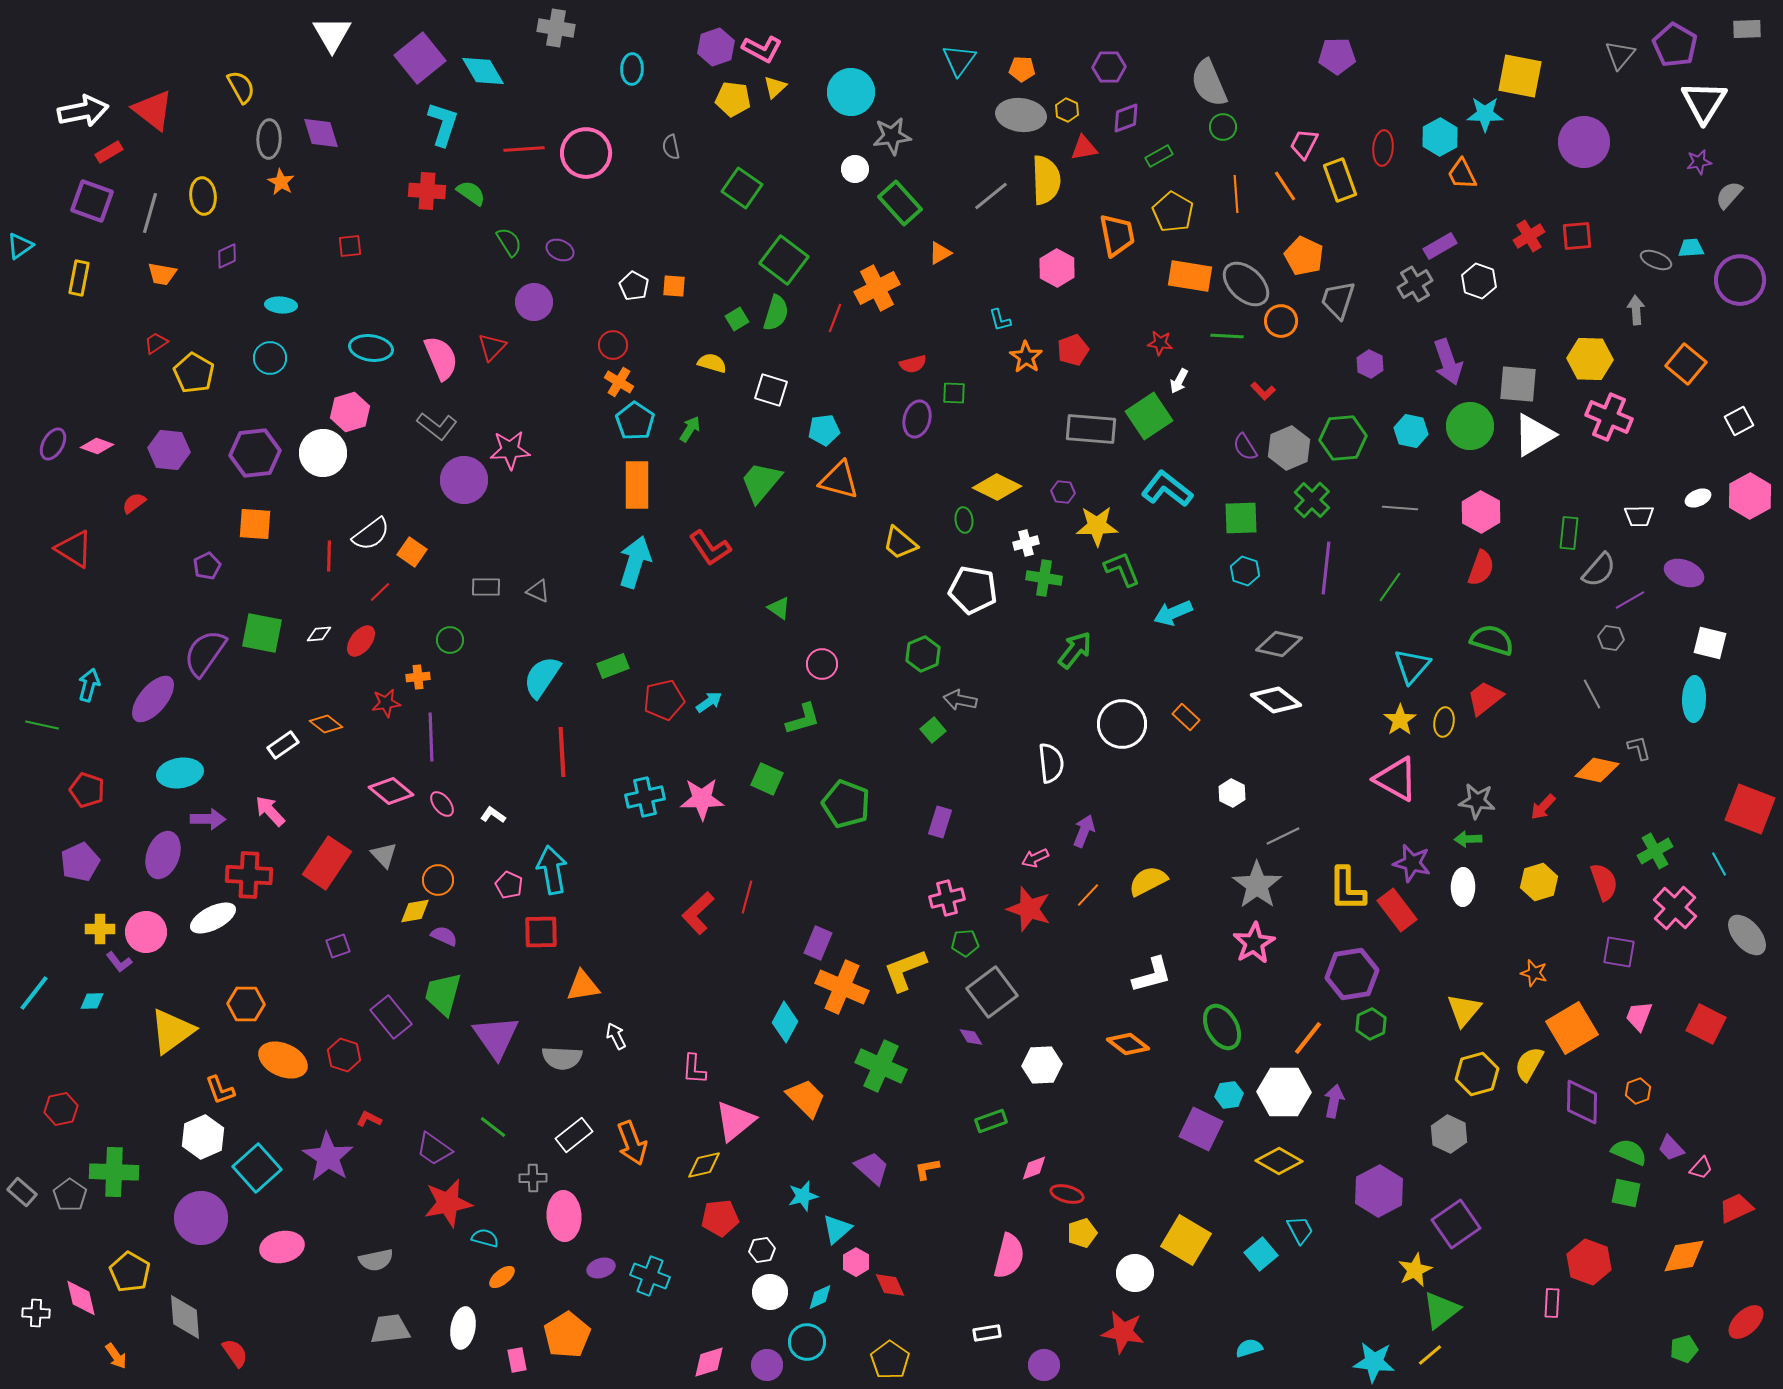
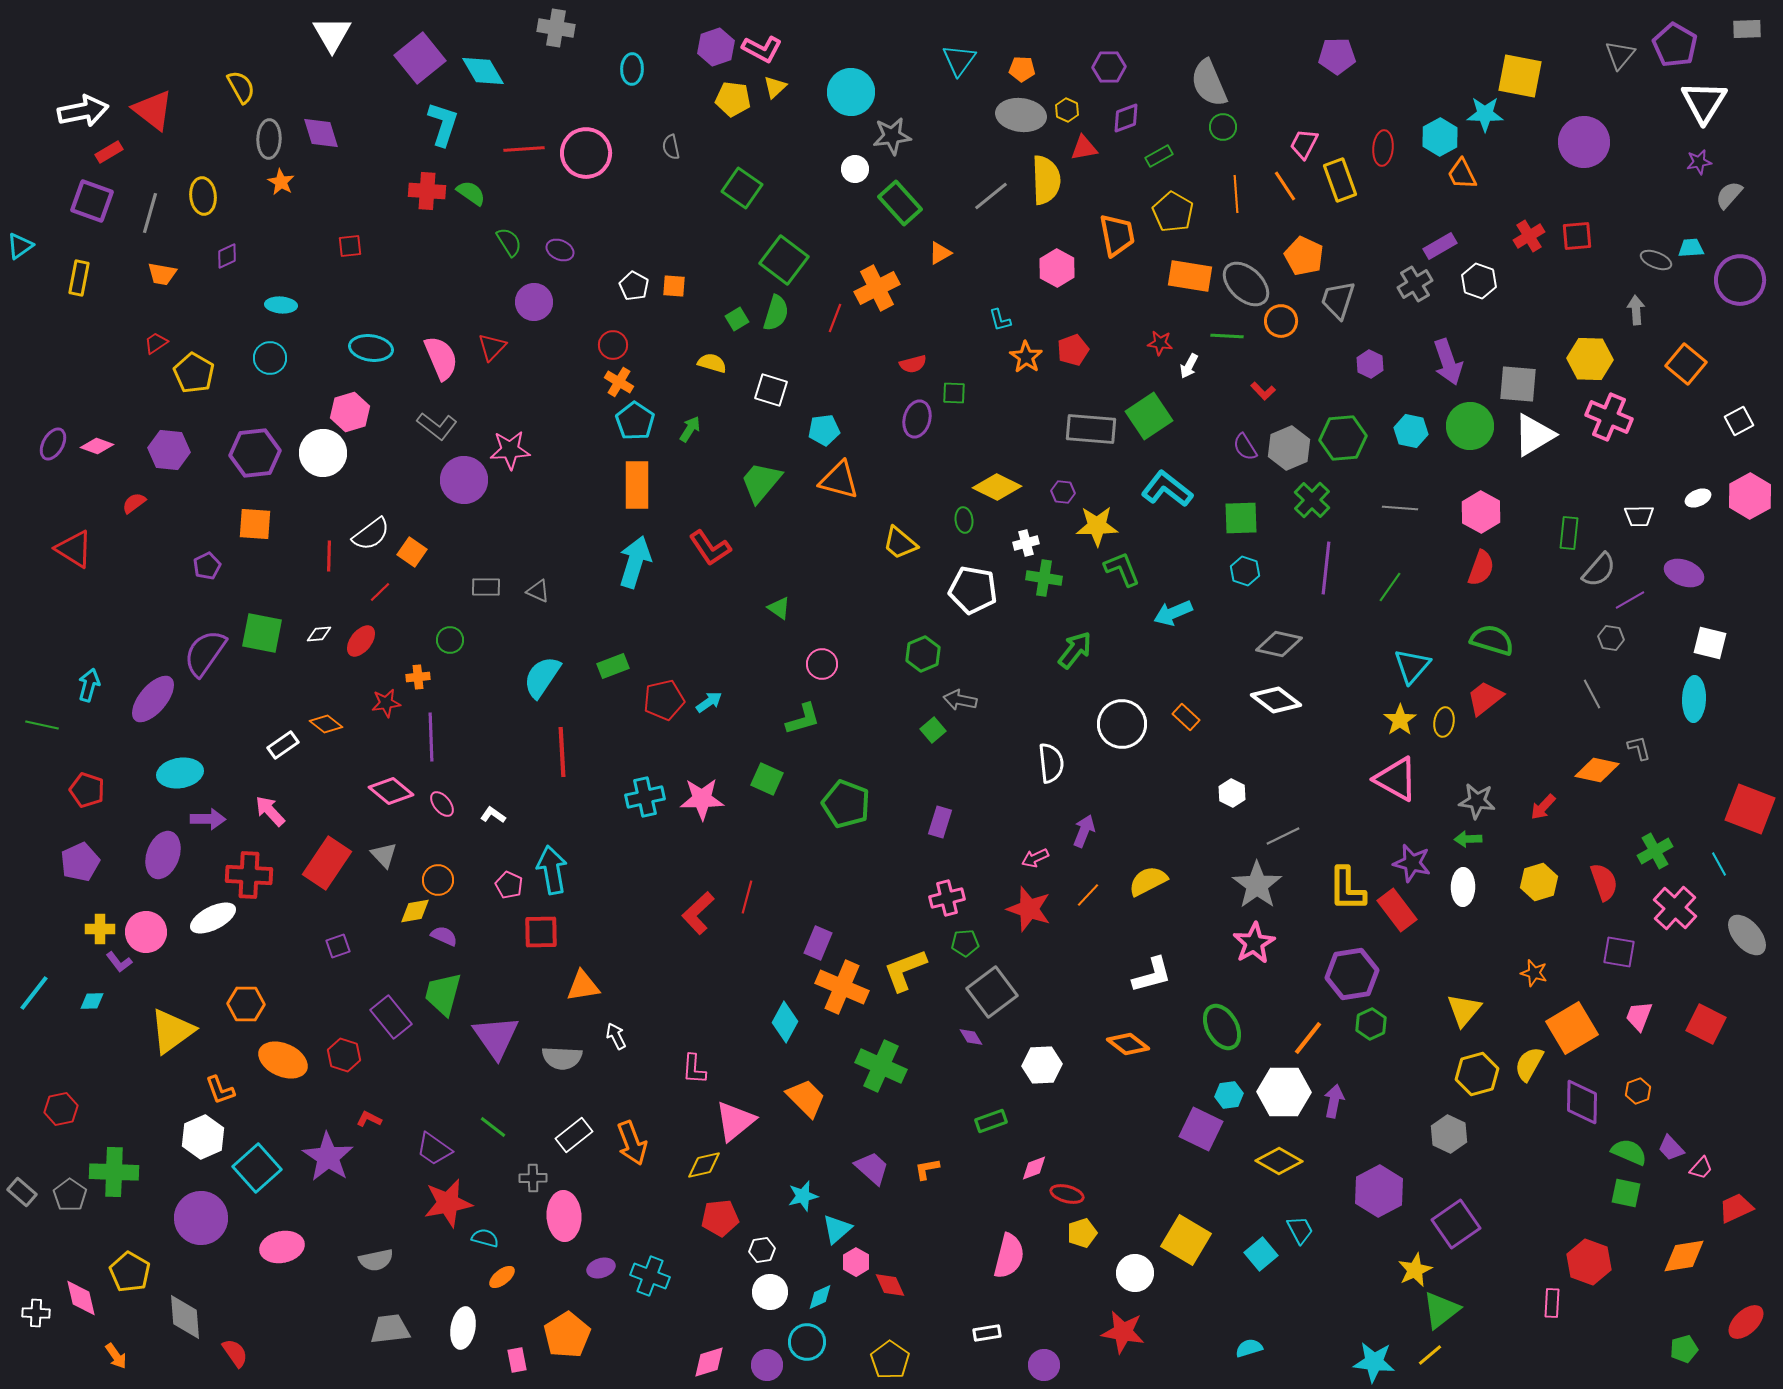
white arrow at (1179, 381): moved 10 px right, 15 px up
